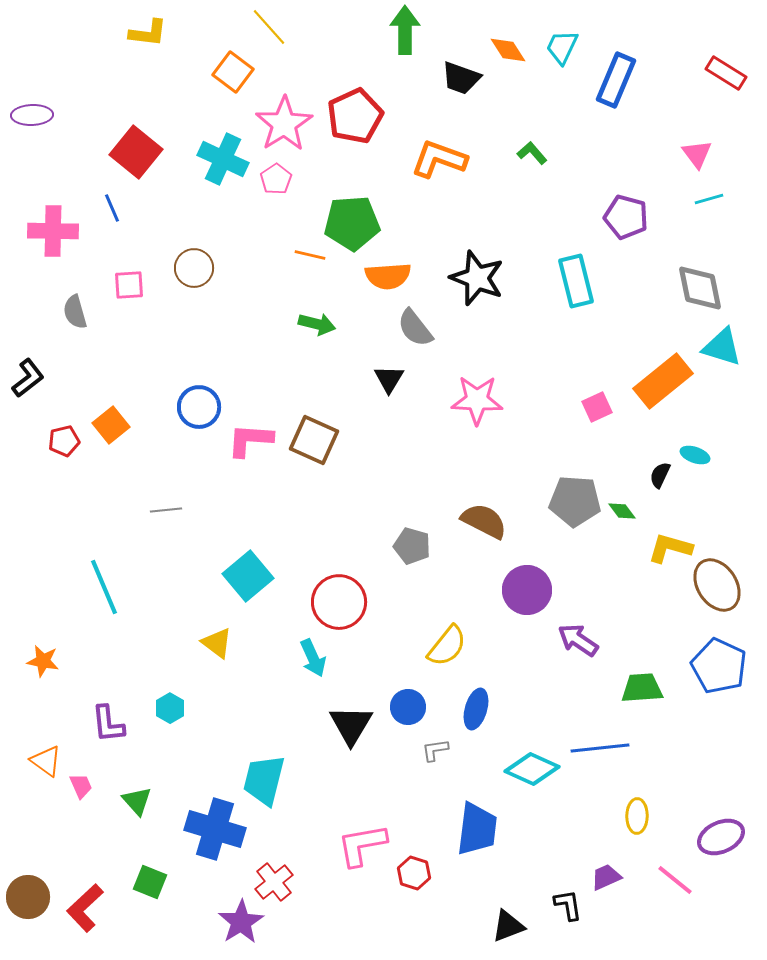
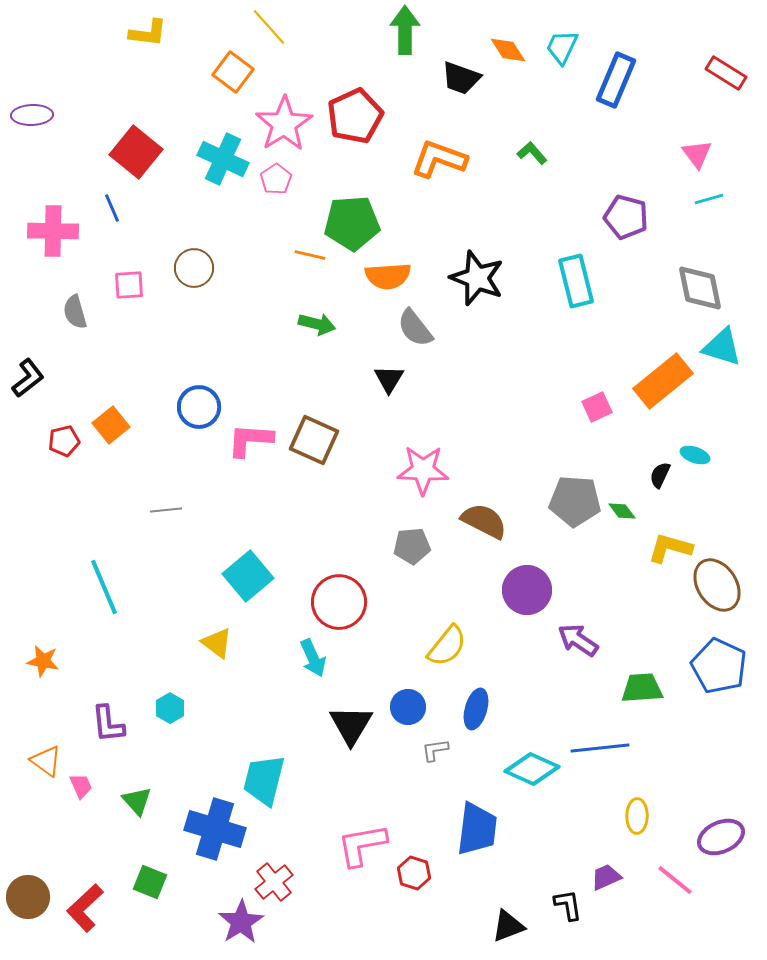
pink star at (477, 400): moved 54 px left, 70 px down
gray pentagon at (412, 546): rotated 21 degrees counterclockwise
